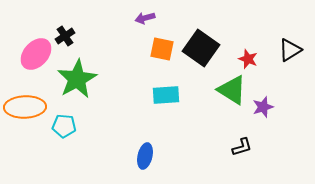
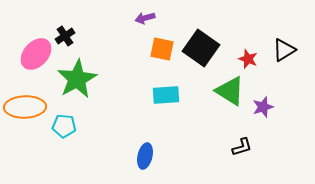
black triangle: moved 6 px left
green triangle: moved 2 px left, 1 px down
